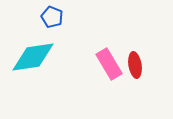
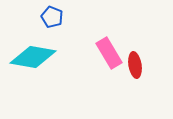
cyan diamond: rotated 18 degrees clockwise
pink rectangle: moved 11 px up
